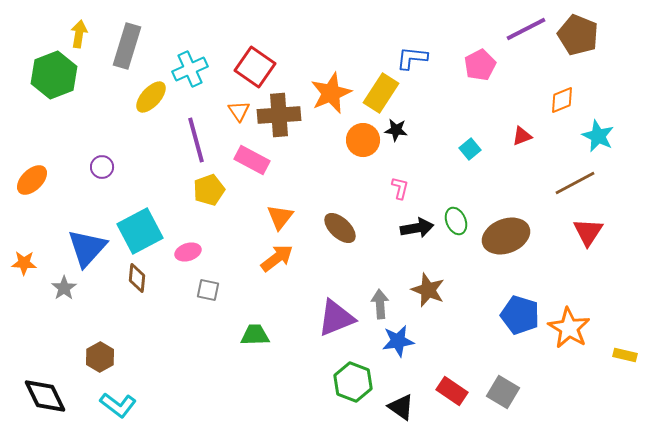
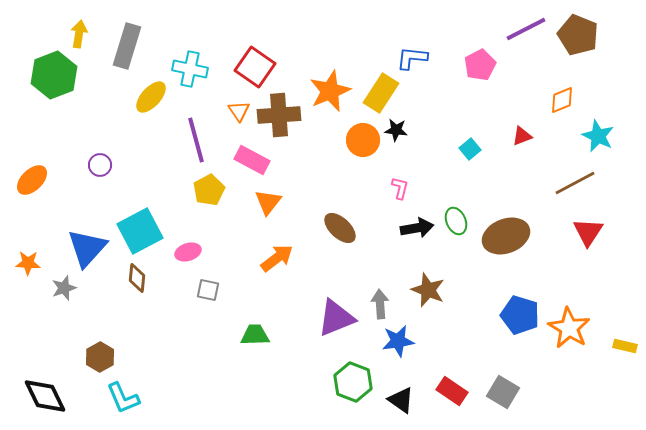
cyan cross at (190, 69): rotated 36 degrees clockwise
orange star at (331, 93): moved 1 px left, 2 px up
purple circle at (102, 167): moved 2 px left, 2 px up
yellow pentagon at (209, 190): rotated 8 degrees counterclockwise
orange triangle at (280, 217): moved 12 px left, 15 px up
orange star at (24, 263): moved 4 px right
gray star at (64, 288): rotated 15 degrees clockwise
yellow rectangle at (625, 355): moved 9 px up
cyan L-shape at (118, 405): moved 5 px right, 7 px up; rotated 30 degrees clockwise
black triangle at (401, 407): moved 7 px up
